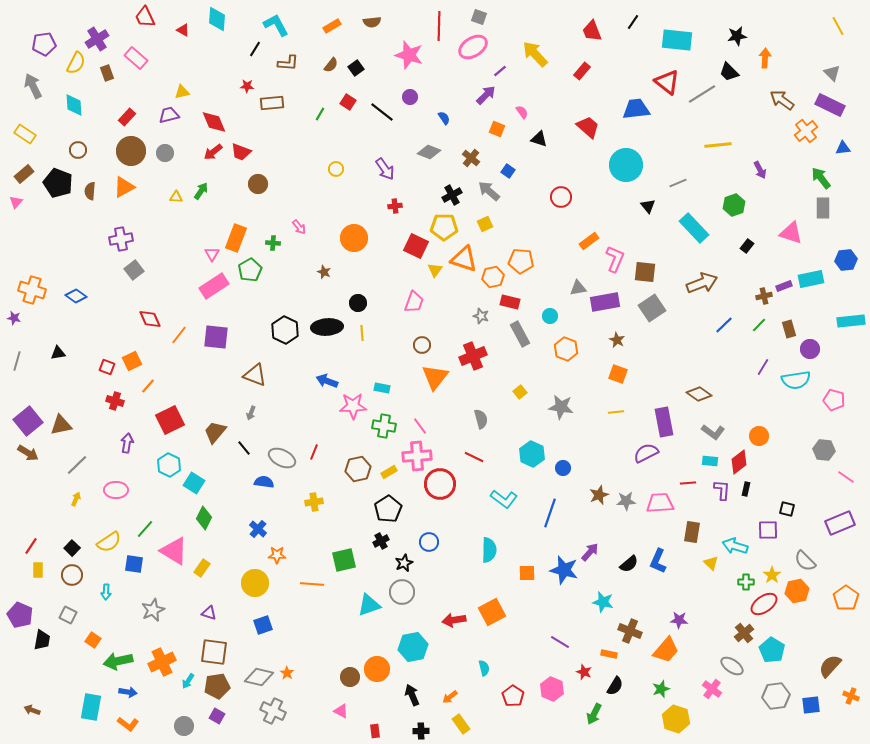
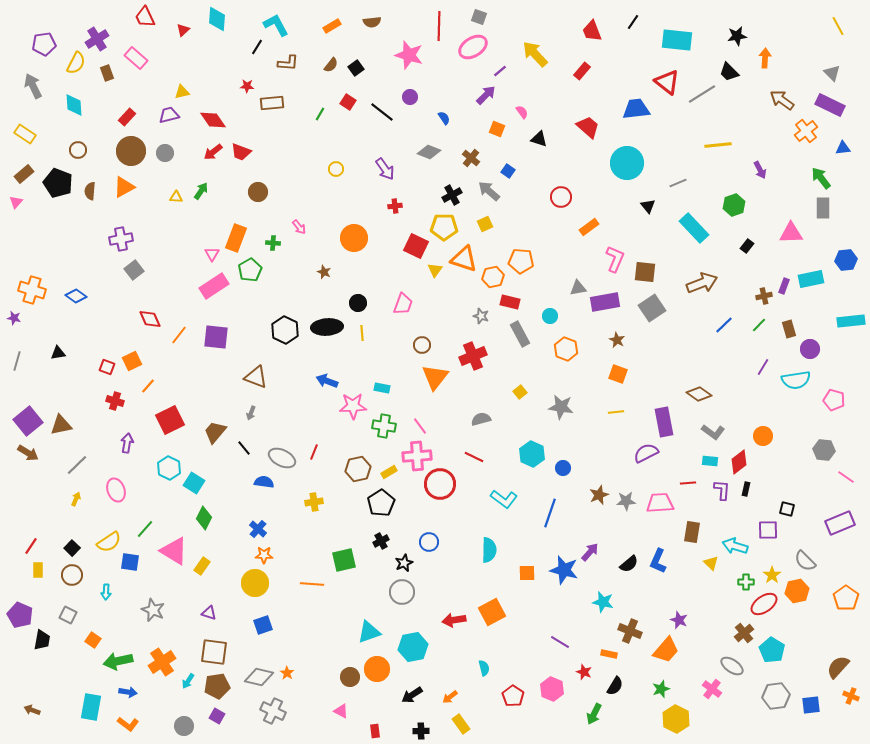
red triangle at (183, 30): rotated 48 degrees clockwise
black line at (255, 49): moved 2 px right, 2 px up
red diamond at (214, 122): moved 1 px left, 2 px up; rotated 12 degrees counterclockwise
cyan circle at (626, 165): moved 1 px right, 2 px up
brown circle at (258, 184): moved 8 px down
pink triangle at (791, 233): rotated 20 degrees counterclockwise
orange rectangle at (589, 241): moved 14 px up
purple rectangle at (784, 286): rotated 49 degrees counterclockwise
pink trapezoid at (414, 302): moved 11 px left, 2 px down
brown triangle at (255, 375): moved 1 px right, 2 px down
gray semicircle at (481, 419): rotated 90 degrees counterclockwise
orange circle at (759, 436): moved 4 px right
cyan hexagon at (169, 465): moved 3 px down
pink ellipse at (116, 490): rotated 70 degrees clockwise
black pentagon at (388, 509): moved 7 px left, 6 px up
orange star at (277, 555): moved 13 px left
blue square at (134, 564): moved 4 px left, 2 px up
yellow rectangle at (202, 568): moved 2 px up
cyan triangle at (369, 605): moved 27 px down
gray star at (153, 610): rotated 25 degrees counterclockwise
purple star at (679, 620): rotated 18 degrees clockwise
orange cross at (162, 662): rotated 8 degrees counterclockwise
brown semicircle at (830, 666): moved 8 px right, 1 px down
black arrow at (412, 695): rotated 100 degrees counterclockwise
yellow hexagon at (676, 719): rotated 8 degrees clockwise
